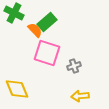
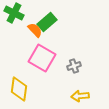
pink square: moved 5 px left, 5 px down; rotated 12 degrees clockwise
yellow diamond: moved 2 px right; rotated 30 degrees clockwise
